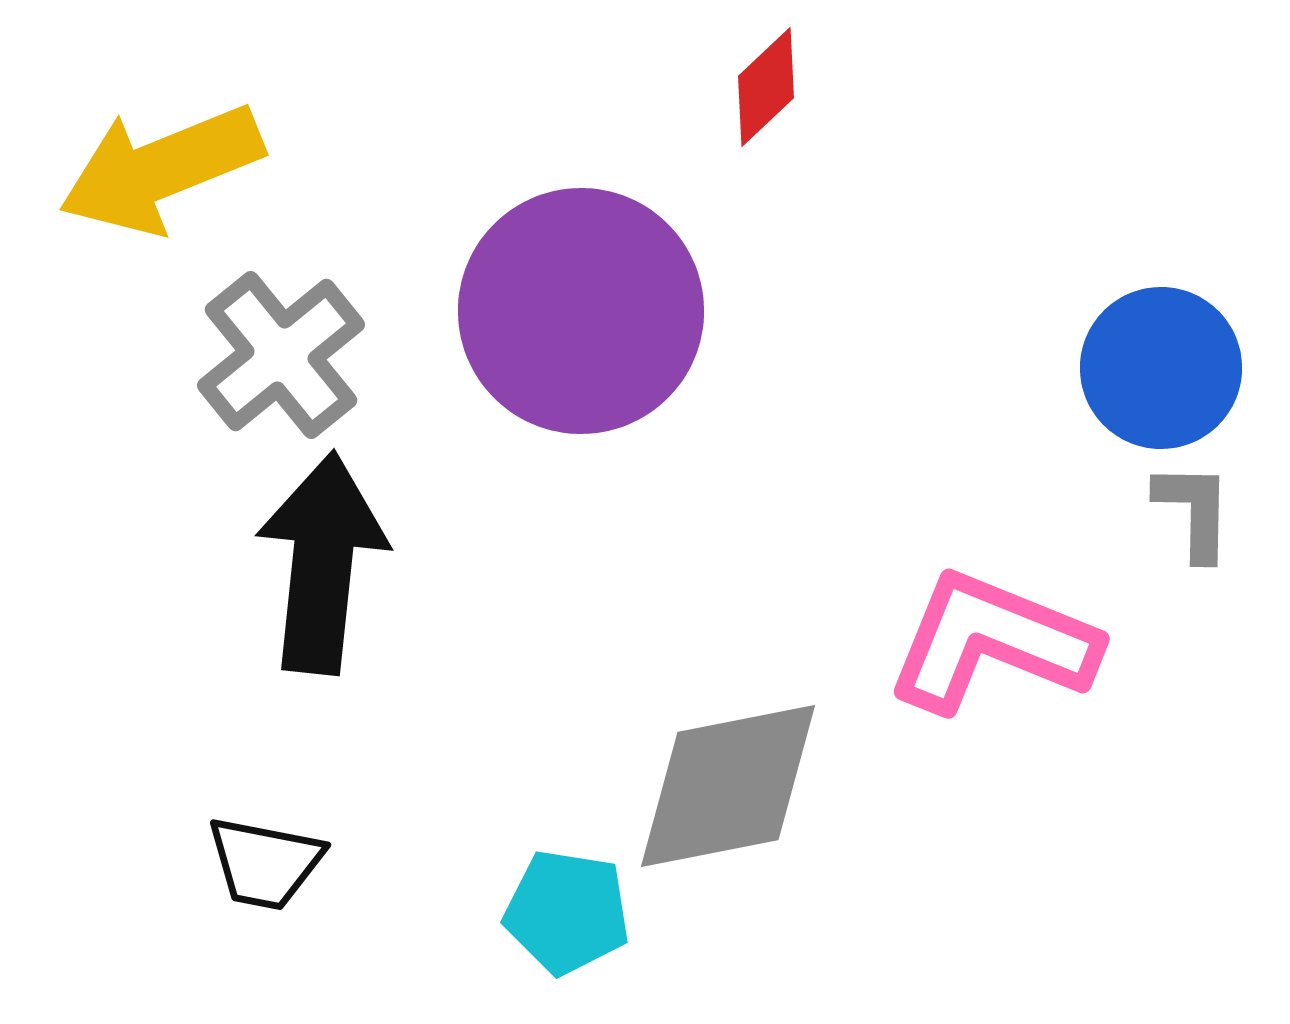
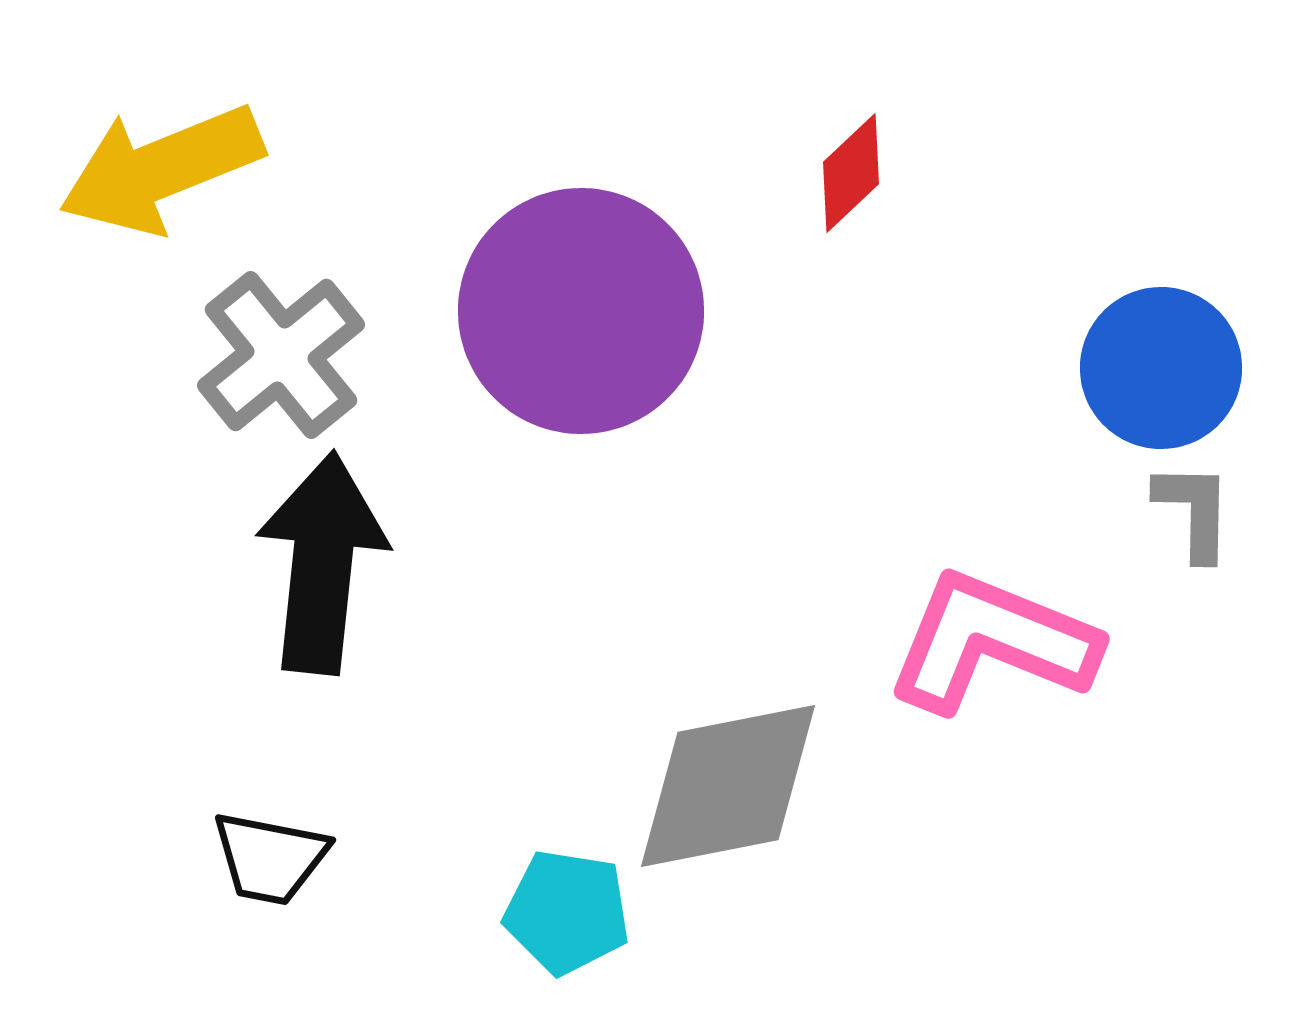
red diamond: moved 85 px right, 86 px down
black trapezoid: moved 5 px right, 5 px up
